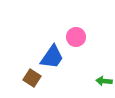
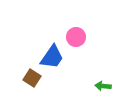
green arrow: moved 1 px left, 5 px down
